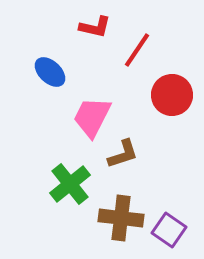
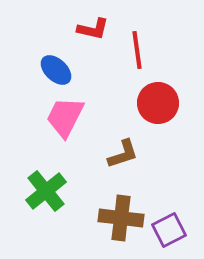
red L-shape: moved 2 px left, 2 px down
red line: rotated 42 degrees counterclockwise
blue ellipse: moved 6 px right, 2 px up
red circle: moved 14 px left, 8 px down
pink trapezoid: moved 27 px left
green cross: moved 24 px left, 7 px down
purple square: rotated 28 degrees clockwise
